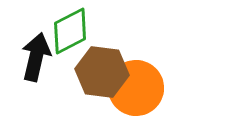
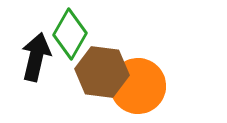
green diamond: moved 3 px down; rotated 33 degrees counterclockwise
orange circle: moved 2 px right, 2 px up
